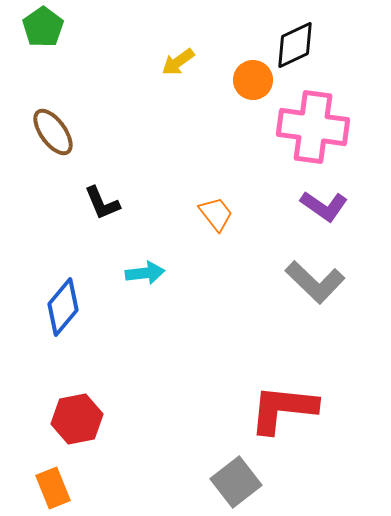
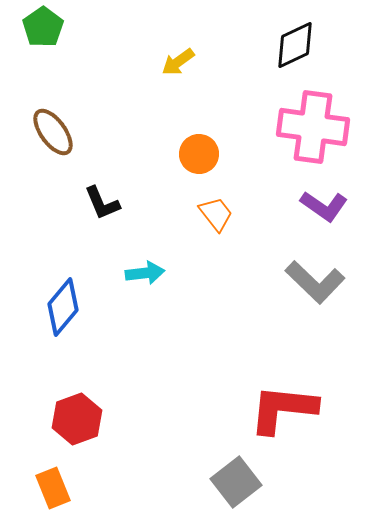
orange circle: moved 54 px left, 74 px down
red hexagon: rotated 9 degrees counterclockwise
